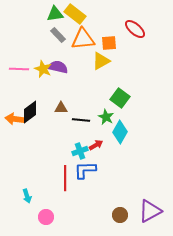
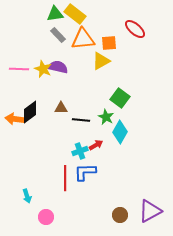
blue L-shape: moved 2 px down
